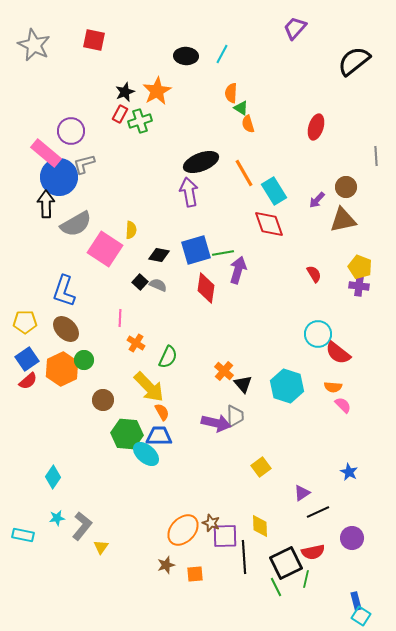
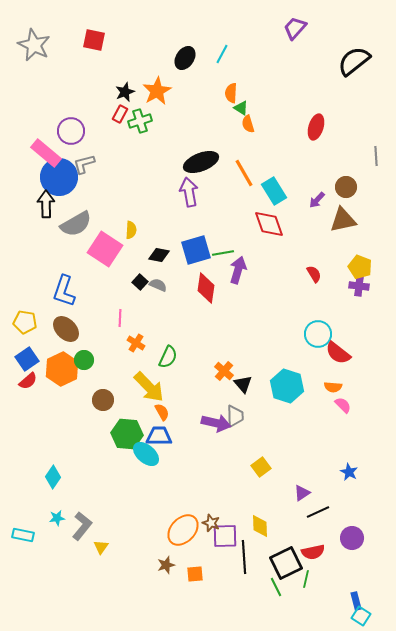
black ellipse at (186, 56): moved 1 px left, 2 px down; rotated 60 degrees counterclockwise
yellow pentagon at (25, 322): rotated 10 degrees clockwise
